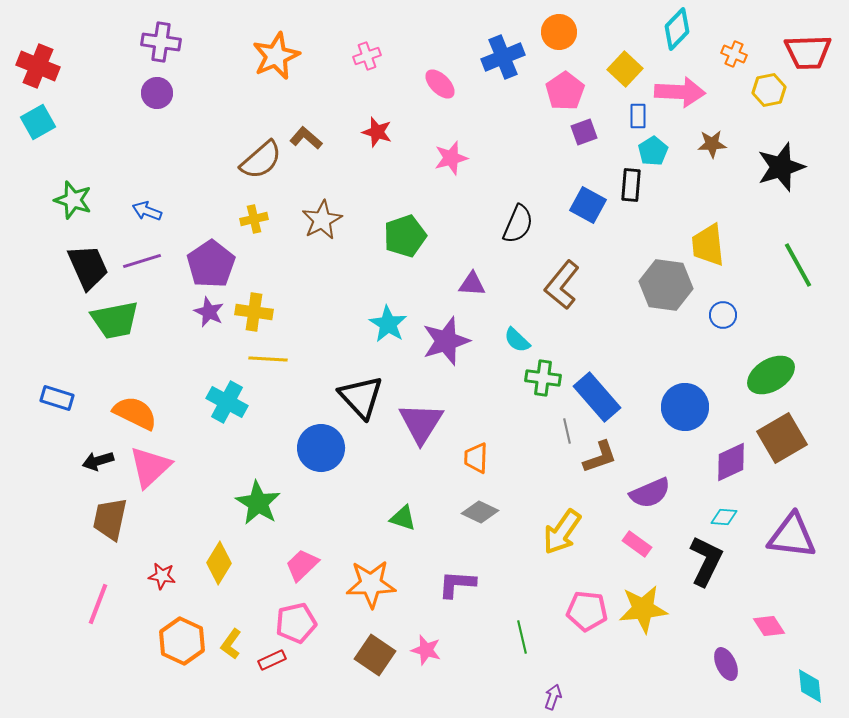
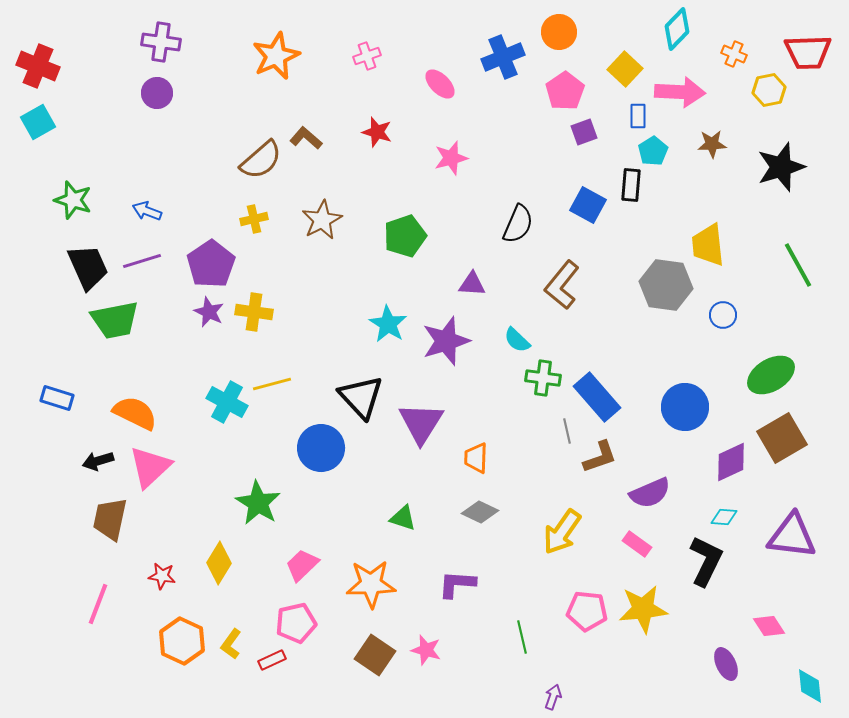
yellow line at (268, 359): moved 4 px right, 25 px down; rotated 18 degrees counterclockwise
